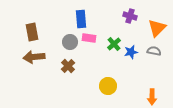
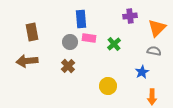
purple cross: rotated 24 degrees counterclockwise
blue star: moved 11 px right, 20 px down; rotated 16 degrees counterclockwise
brown arrow: moved 7 px left, 4 px down
